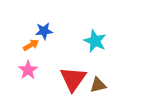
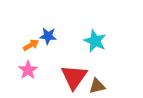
blue star: moved 4 px right, 5 px down; rotated 12 degrees clockwise
red triangle: moved 1 px right, 2 px up
brown triangle: moved 1 px left, 1 px down
